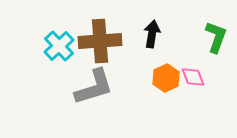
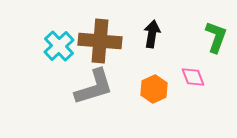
brown cross: rotated 9 degrees clockwise
orange hexagon: moved 12 px left, 11 px down
